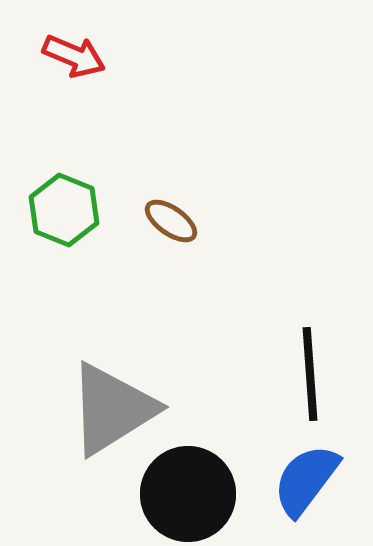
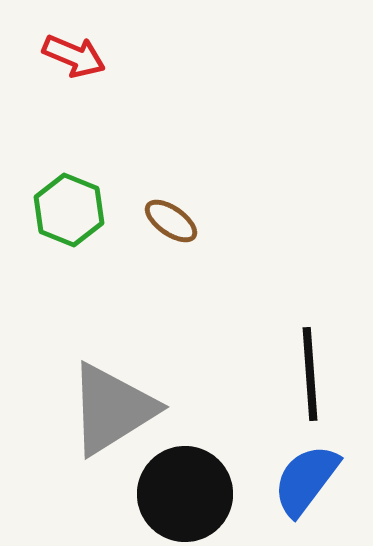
green hexagon: moved 5 px right
black circle: moved 3 px left
